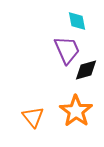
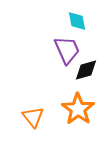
orange star: moved 2 px right, 2 px up
